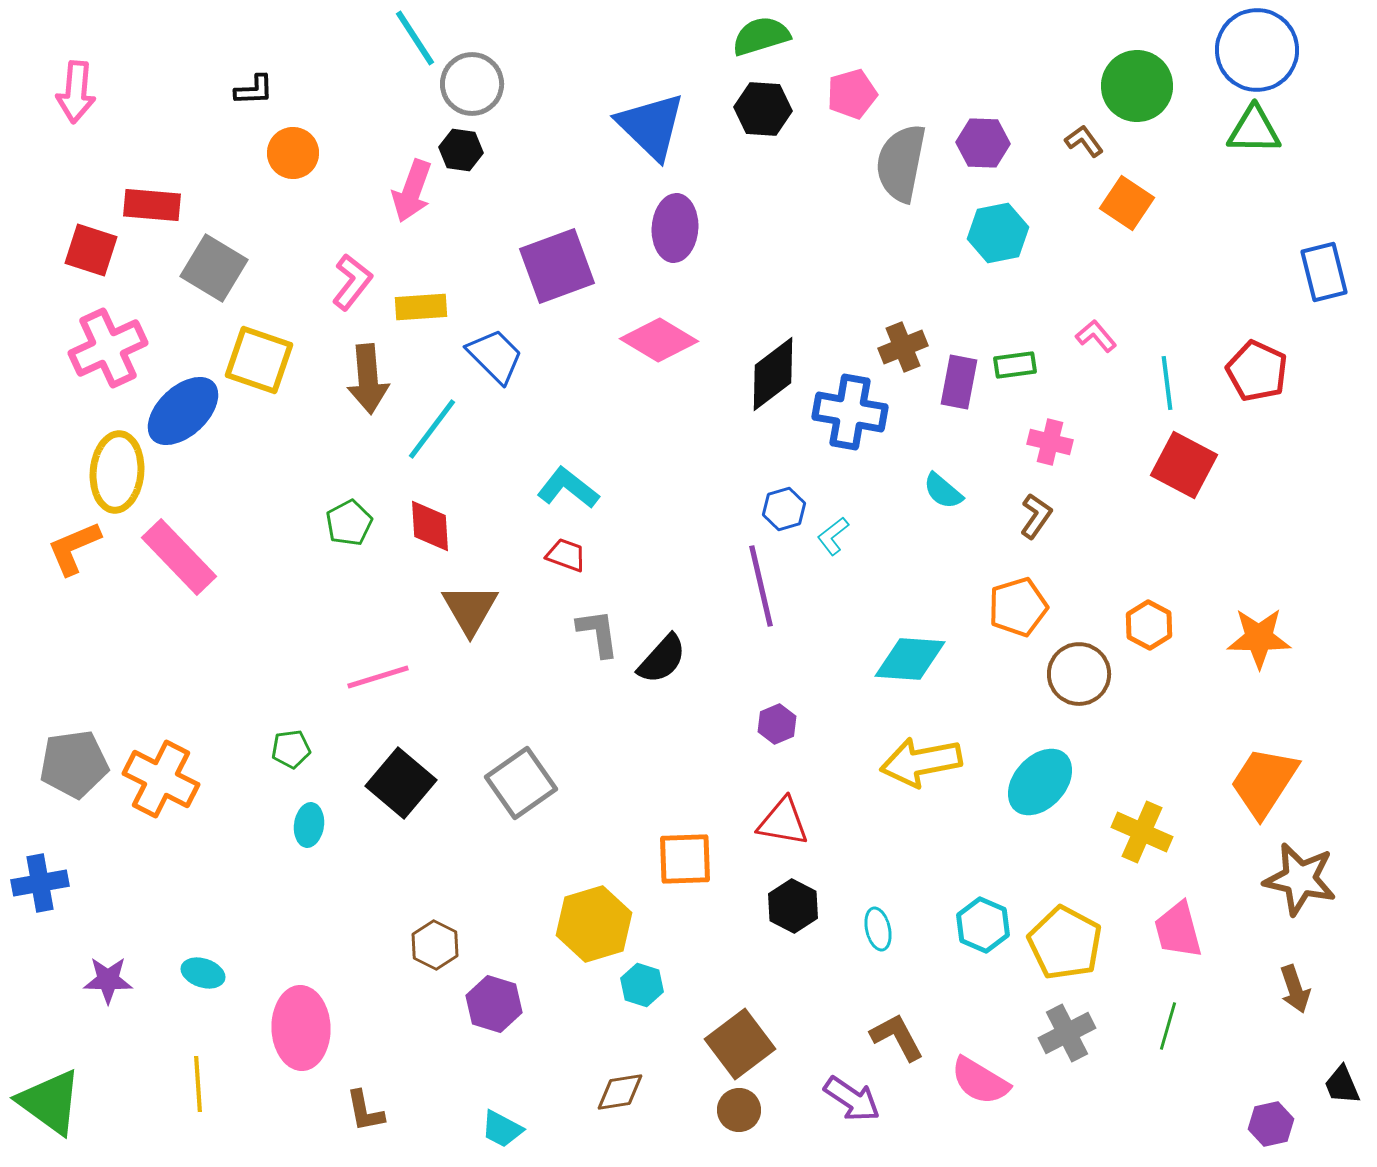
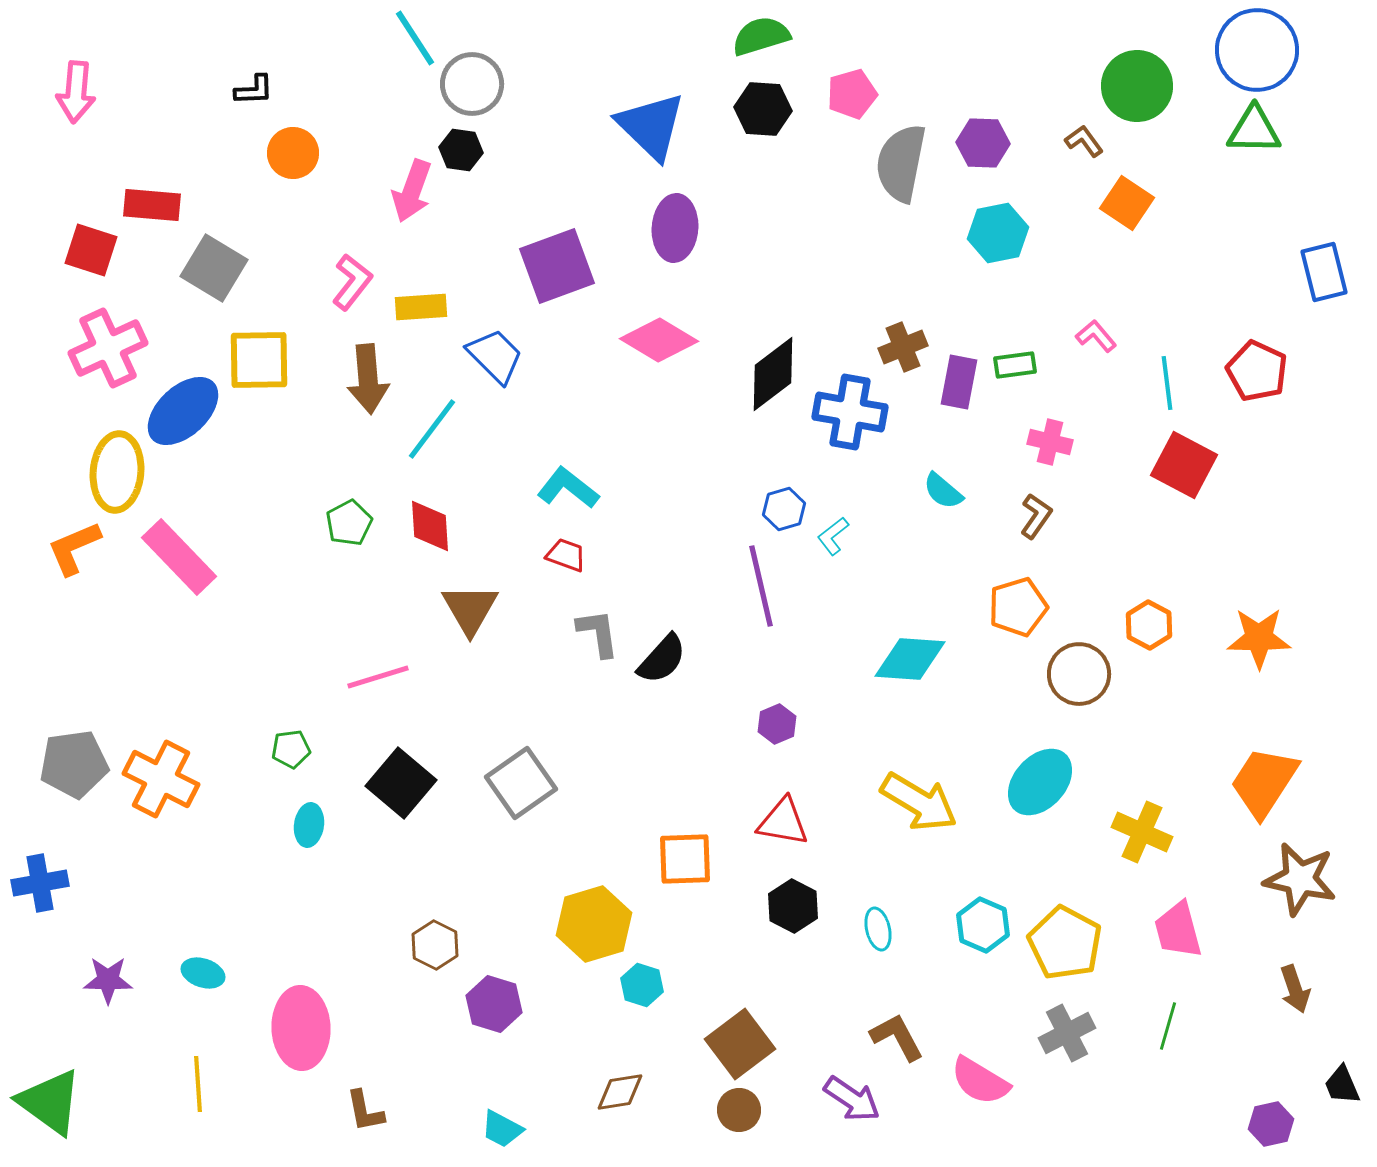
yellow square at (259, 360): rotated 20 degrees counterclockwise
yellow arrow at (921, 762): moved 2 px left, 40 px down; rotated 138 degrees counterclockwise
